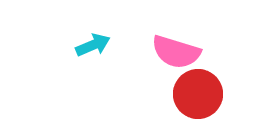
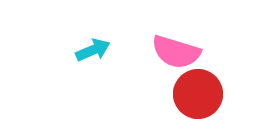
cyan arrow: moved 5 px down
